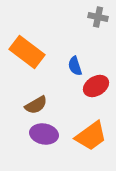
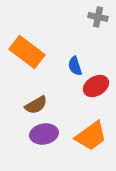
purple ellipse: rotated 20 degrees counterclockwise
